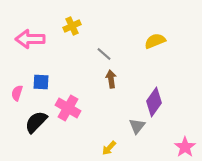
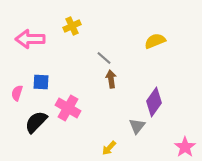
gray line: moved 4 px down
